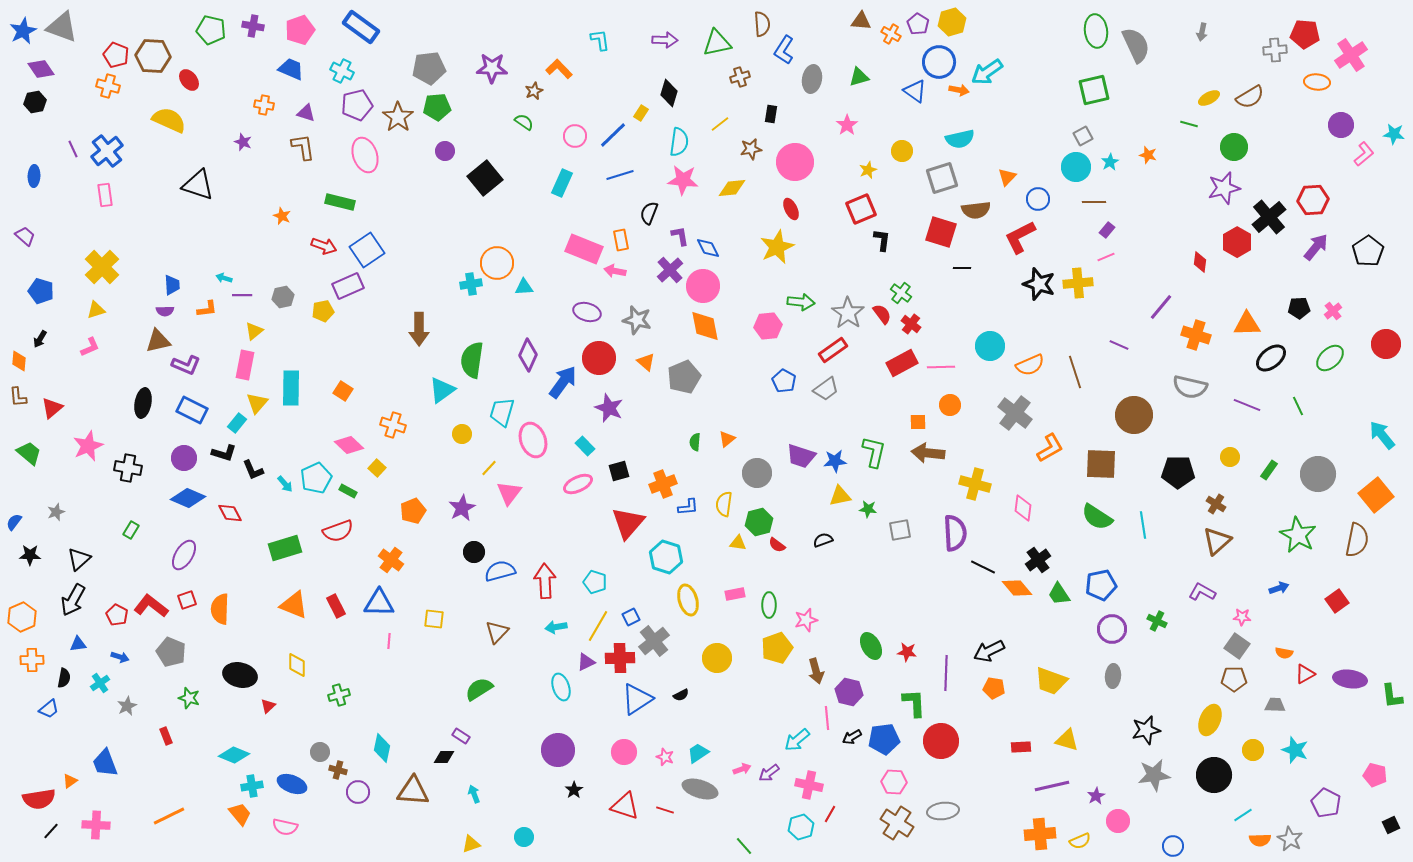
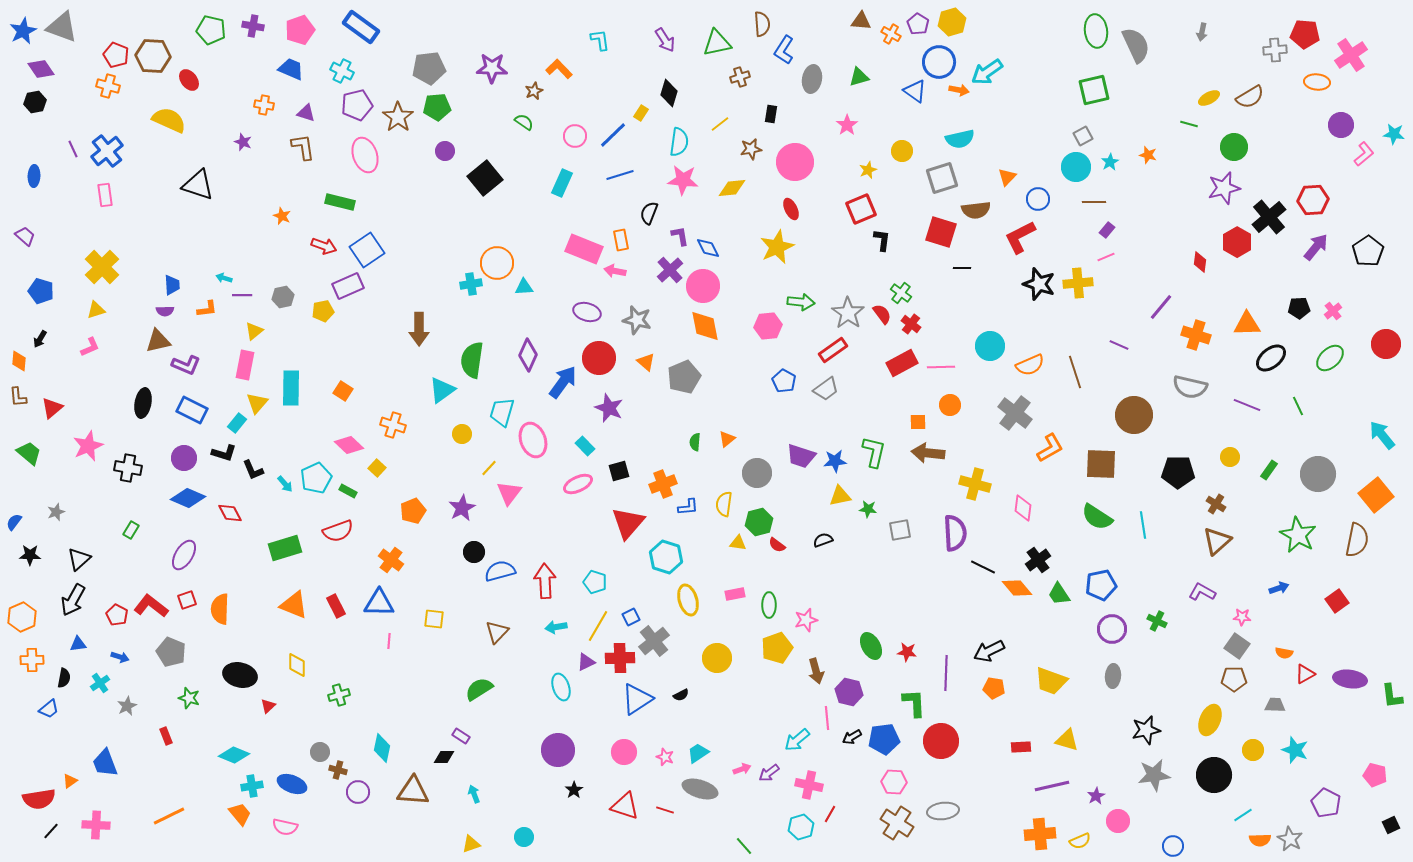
purple arrow at (665, 40): rotated 55 degrees clockwise
